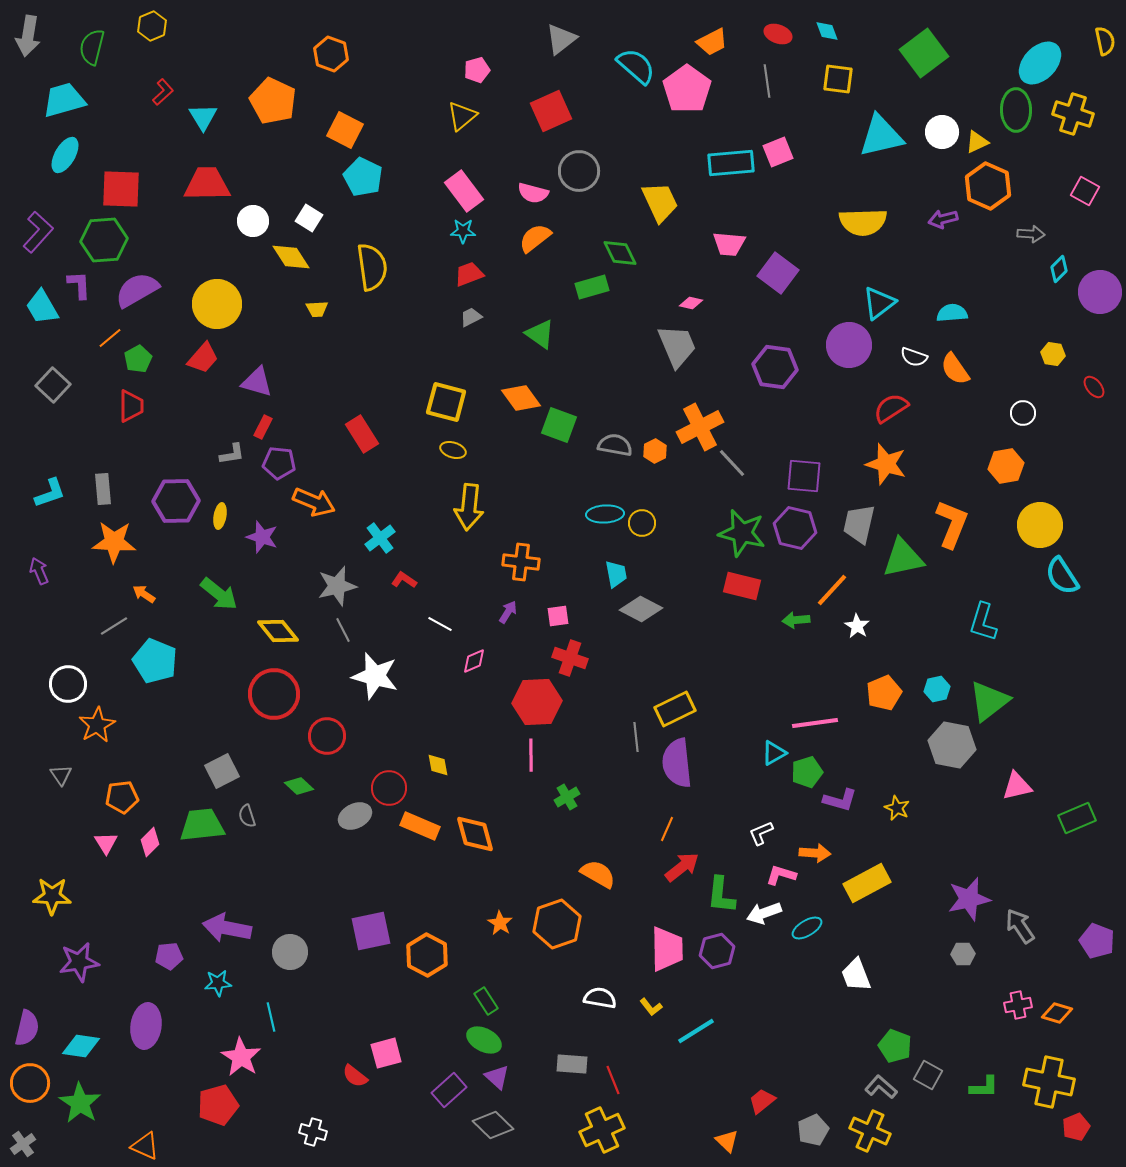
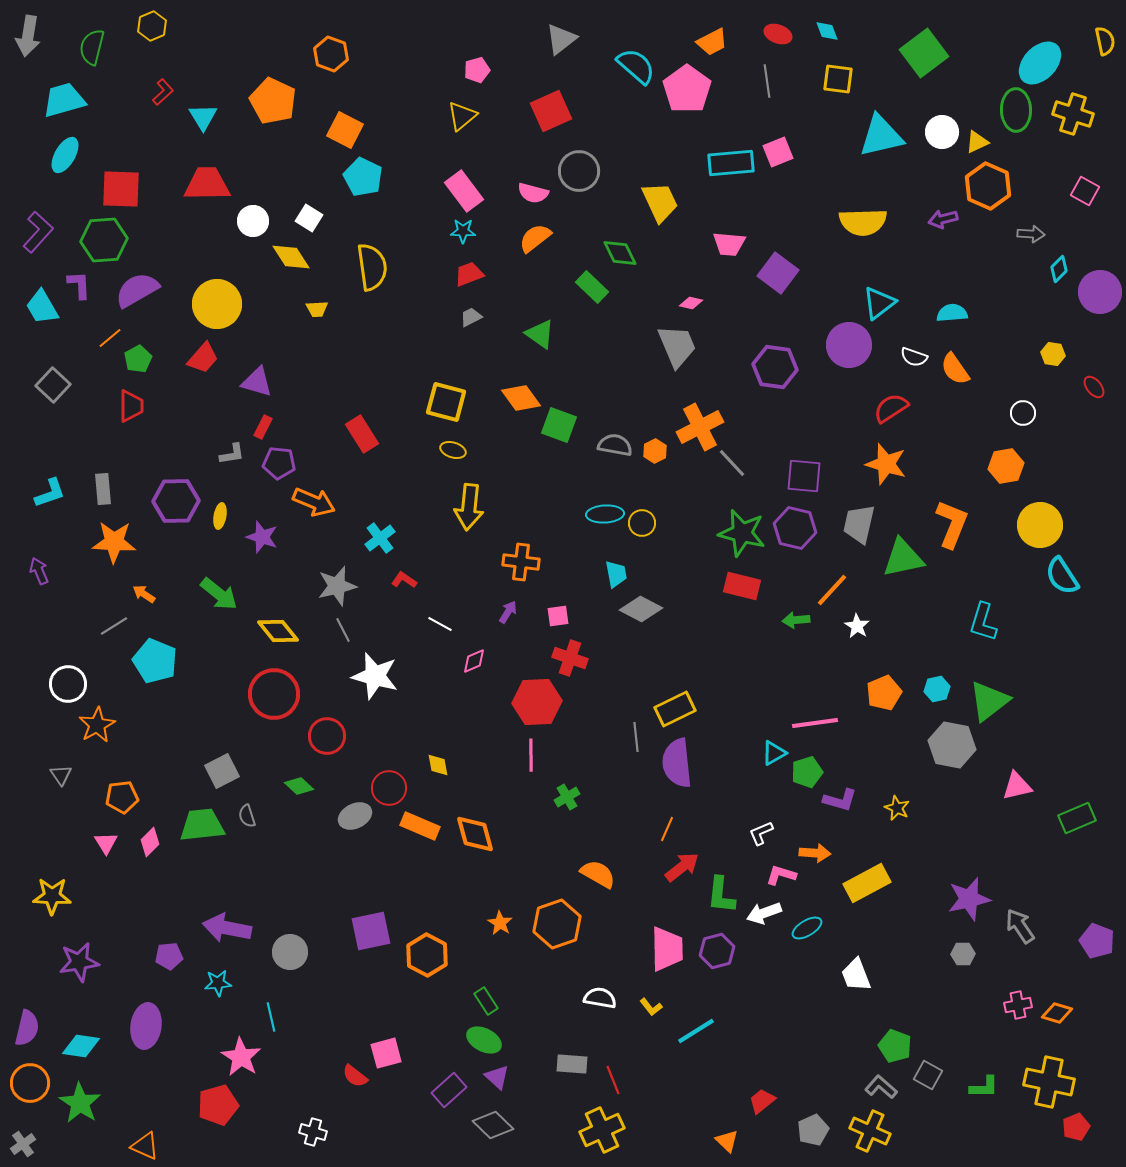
green rectangle at (592, 287): rotated 60 degrees clockwise
